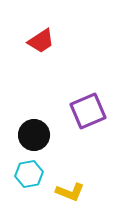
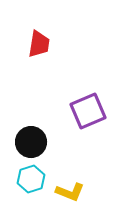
red trapezoid: moved 2 px left, 3 px down; rotated 48 degrees counterclockwise
black circle: moved 3 px left, 7 px down
cyan hexagon: moved 2 px right, 5 px down; rotated 8 degrees counterclockwise
